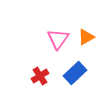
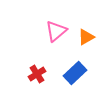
pink triangle: moved 2 px left, 8 px up; rotated 15 degrees clockwise
red cross: moved 3 px left, 2 px up
